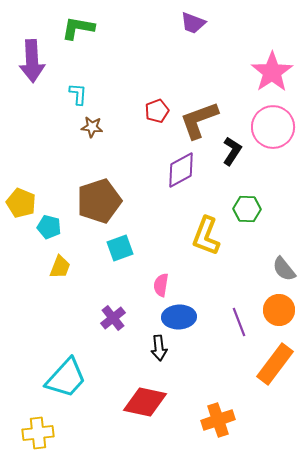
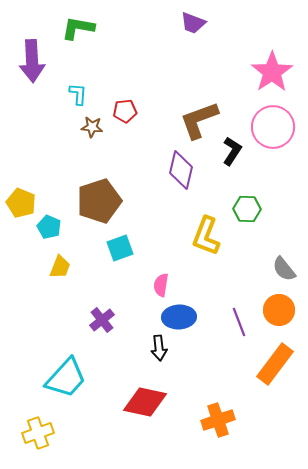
red pentagon: moved 32 px left; rotated 15 degrees clockwise
purple diamond: rotated 48 degrees counterclockwise
cyan pentagon: rotated 10 degrees clockwise
purple cross: moved 11 px left, 2 px down
yellow cross: rotated 12 degrees counterclockwise
